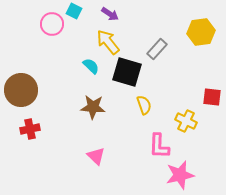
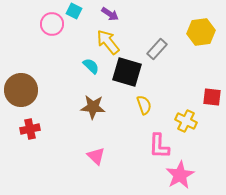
pink star: rotated 16 degrees counterclockwise
